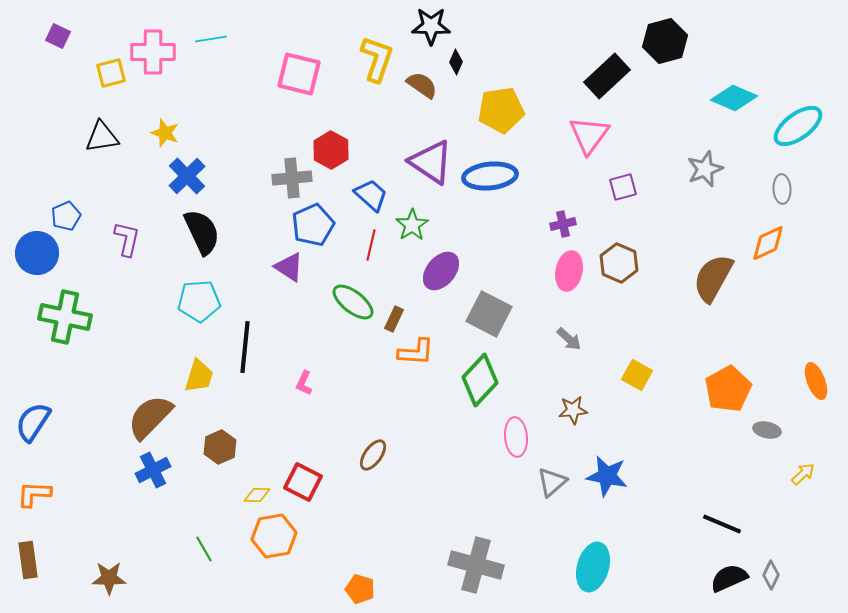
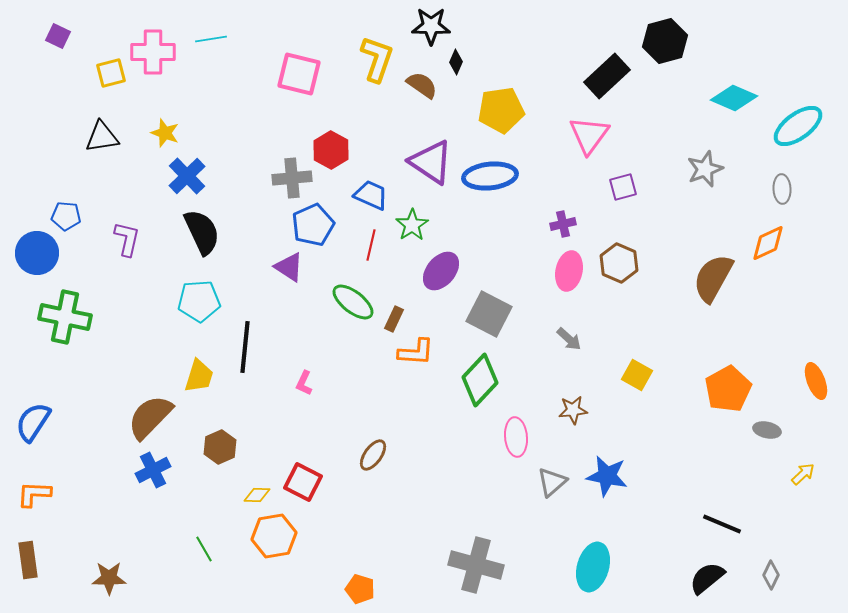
blue trapezoid at (371, 195): rotated 18 degrees counterclockwise
blue pentagon at (66, 216): rotated 28 degrees clockwise
black semicircle at (729, 578): moved 22 px left; rotated 15 degrees counterclockwise
